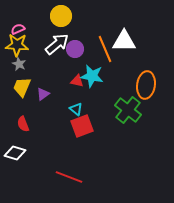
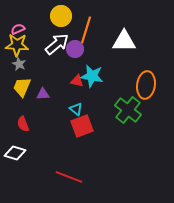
orange line: moved 19 px left, 19 px up; rotated 40 degrees clockwise
purple triangle: rotated 32 degrees clockwise
